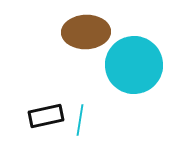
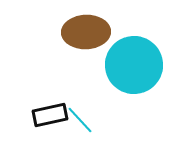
black rectangle: moved 4 px right, 1 px up
cyan line: rotated 52 degrees counterclockwise
